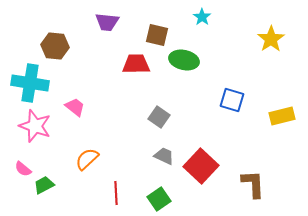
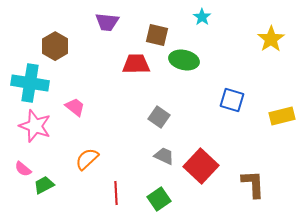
brown hexagon: rotated 24 degrees clockwise
